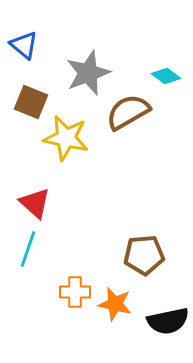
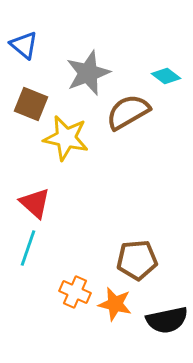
brown square: moved 2 px down
cyan line: moved 1 px up
brown pentagon: moved 7 px left, 5 px down
orange cross: rotated 24 degrees clockwise
black semicircle: moved 1 px left, 1 px up
